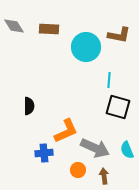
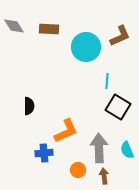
brown L-shape: moved 1 px right, 1 px down; rotated 35 degrees counterclockwise
cyan line: moved 2 px left, 1 px down
black square: rotated 15 degrees clockwise
gray arrow: moved 4 px right; rotated 116 degrees counterclockwise
